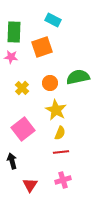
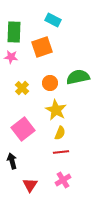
pink cross: rotated 14 degrees counterclockwise
